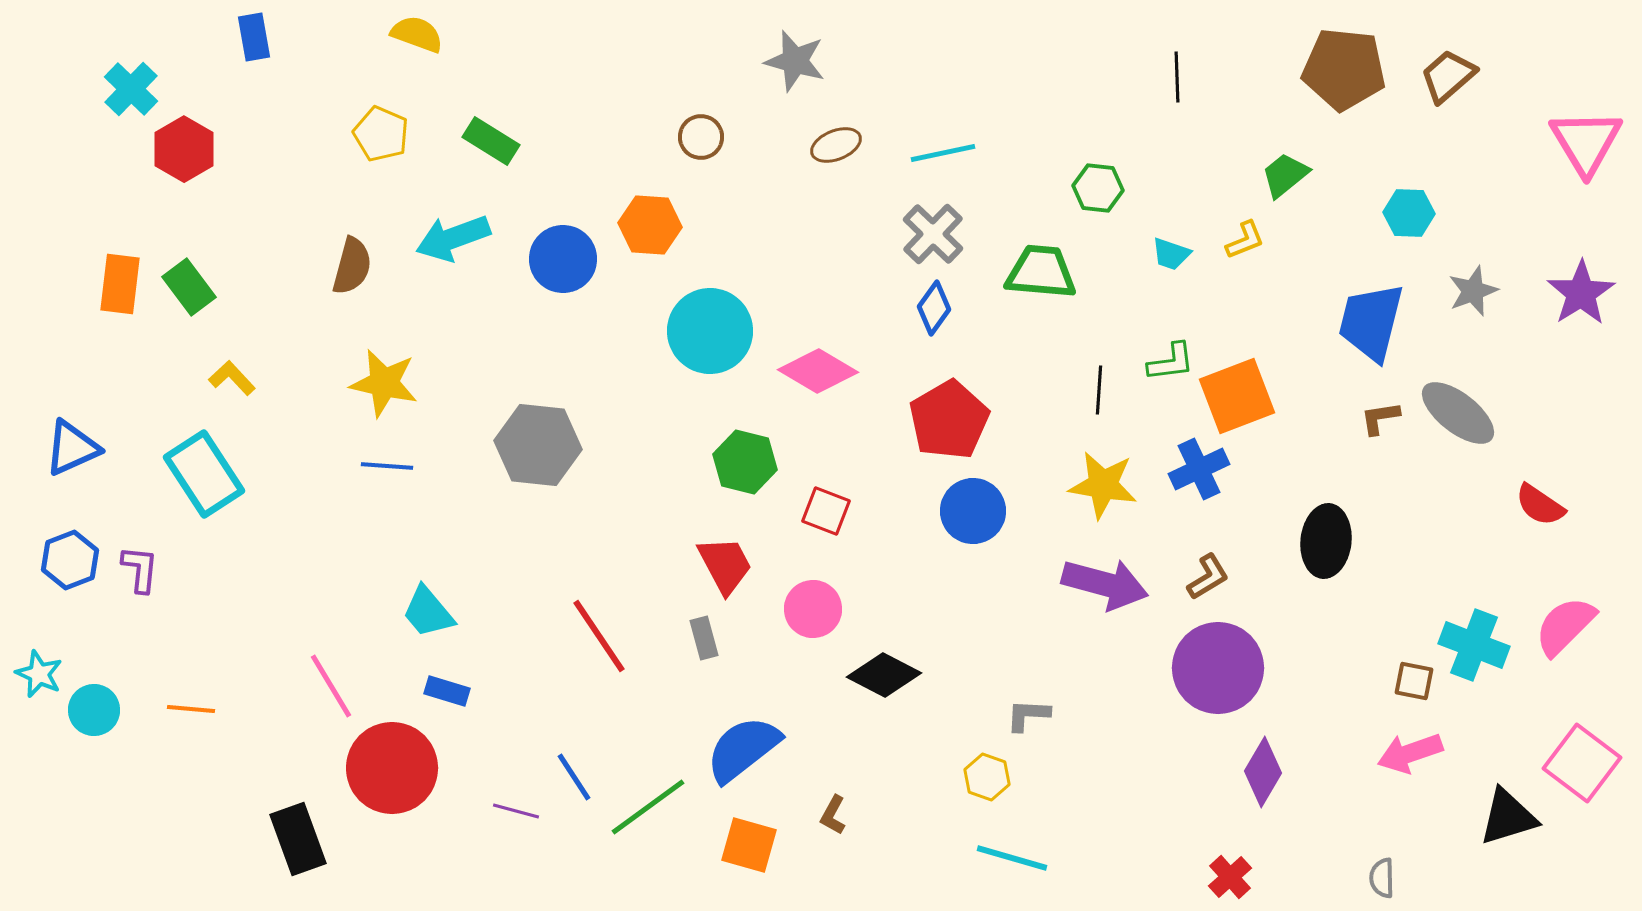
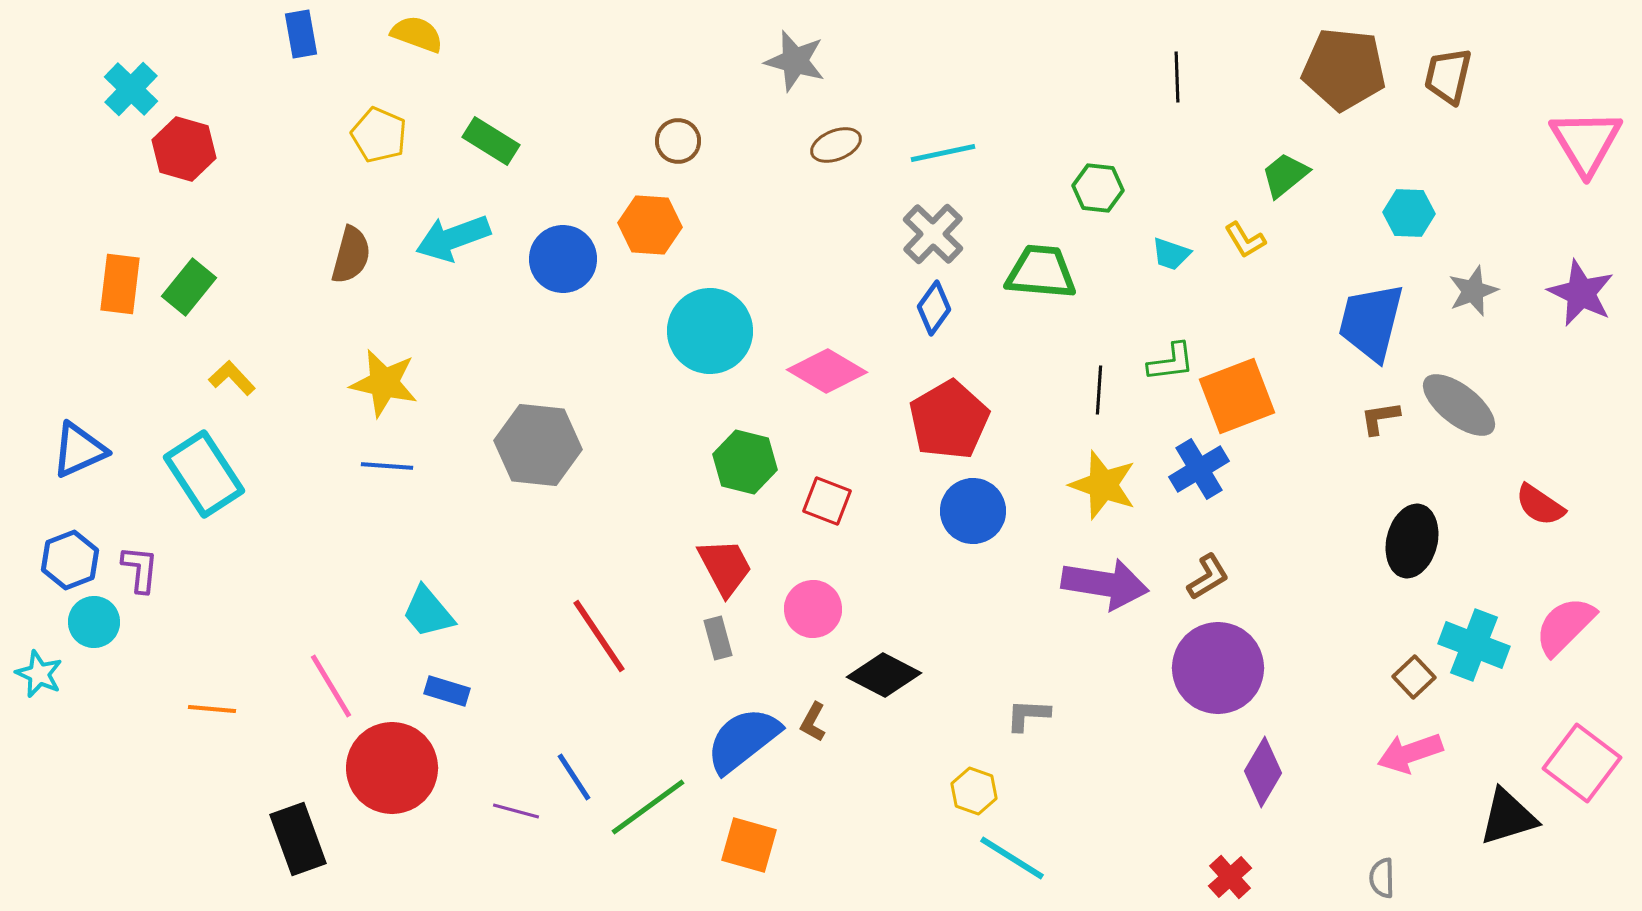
blue rectangle at (254, 37): moved 47 px right, 3 px up
brown trapezoid at (1448, 76): rotated 36 degrees counterclockwise
yellow pentagon at (381, 134): moved 2 px left, 1 px down
brown circle at (701, 137): moved 23 px left, 4 px down
red hexagon at (184, 149): rotated 14 degrees counterclockwise
yellow L-shape at (1245, 240): rotated 81 degrees clockwise
brown semicircle at (352, 266): moved 1 px left, 11 px up
green rectangle at (189, 287): rotated 76 degrees clockwise
purple star at (1581, 293): rotated 14 degrees counterclockwise
pink diamond at (818, 371): moved 9 px right
gray ellipse at (1458, 413): moved 1 px right, 8 px up
blue triangle at (72, 448): moved 7 px right, 2 px down
blue cross at (1199, 469): rotated 6 degrees counterclockwise
yellow star at (1103, 485): rotated 10 degrees clockwise
red square at (826, 511): moved 1 px right, 10 px up
black ellipse at (1326, 541): moved 86 px right; rotated 8 degrees clockwise
red trapezoid at (725, 565): moved 2 px down
purple arrow at (1105, 584): rotated 6 degrees counterclockwise
gray rectangle at (704, 638): moved 14 px right
brown square at (1414, 681): moved 4 px up; rotated 36 degrees clockwise
orange line at (191, 709): moved 21 px right
cyan circle at (94, 710): moved 88 px up
blue semicircle at (743, 749): moved 9 px up
yellow hexagon at (987, 777): moved 13 px left, 14 px down
brown L-shape at (833, 815): moved 20 px left, 93 px up
cyan line at (1012, 858): rotated 16 degrees clockwise
